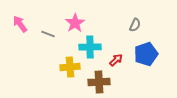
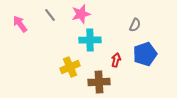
pink star: moved 6 px right, 9 px up; rotated 18 degrees clockwise
gray line: moved 2 px right, 19 px up; rotated 32 degrees clockwise
cyan cross: moved 7 px up
blue pentagon: moved 1 px left
red arrow: rotated 32 degrees counterclockwise
yellow cross: rotated 18 degrees counterclockwise
